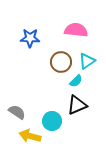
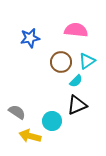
blue star: rotated 12 degrees counterclockwise
